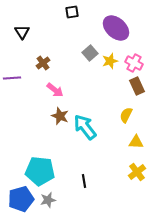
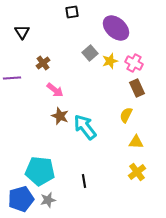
brown rectangle: moved 2 px down
